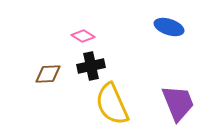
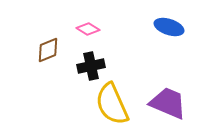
pink diamond: moved 5 px right, 7 px up
brown diamond: moved 24 px up; rotated 20 degrees counterclockwise
purple trapezoid: moved 10 px left; rotated 45 degrees counterclockwise
